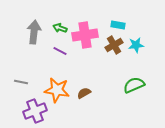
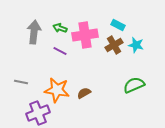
cyan rectangle: rotated 16 degrees clockwise
cyan star: rotated 21 degrees clockwise
purple cross: moved 3 px right, 2 px down
